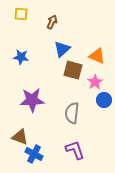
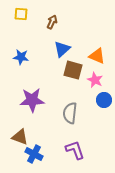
pink star: moved 2 px up; rotated 14 degrees counterclockwise
gray semicircle: moved 2 px left
